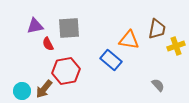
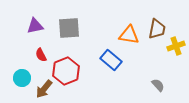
orange triangle: moved 5 px up
red semicircle: moved 7 px left, 11 px down
red hexagon: rotated 12 degrees counterclockwise
cyan circle: moved 13 px up
